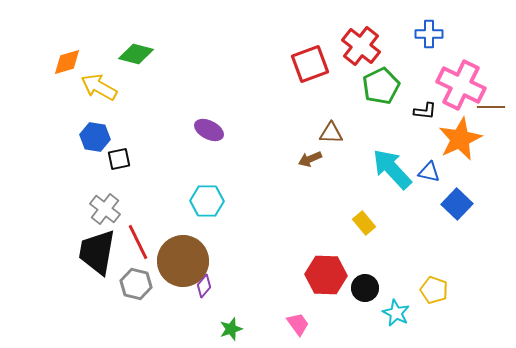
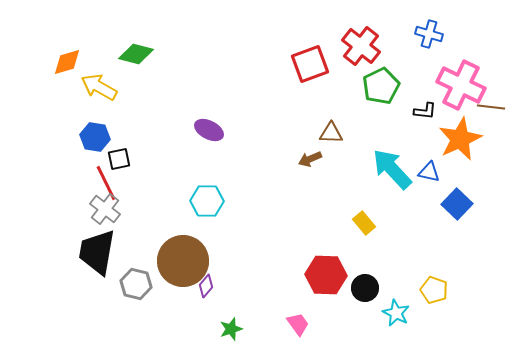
blue cross: rotated 16 degrees clockwise
brown line: rotated 8 degrees clockwise
red line: moved 32 px left, 59 px up
purple diamond: moved 2 px right
